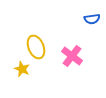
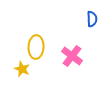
blue semicircle: rotated 84 degrees counterclockwise
yellow ellipse: rotated 25 degrees clockwise
